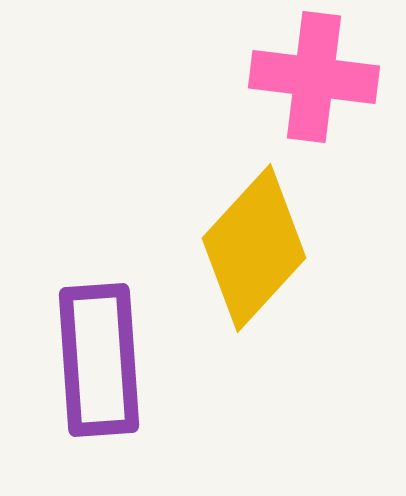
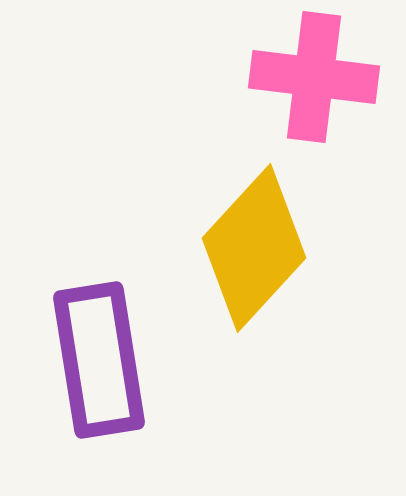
purple rectangle: rotated 5 degrees counterclockwise
